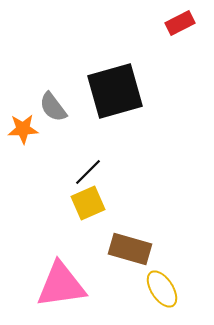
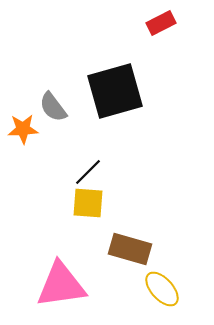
red rectangle: moved 19 px left
yellow square: rotated 28 degrees clockwise
yellow ellipse: rotated 9 degrees counterclockwise
